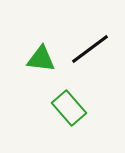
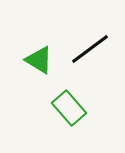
green triangle: moved 2 px left, 1 px down; rotated 24 degrees clockwise
